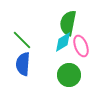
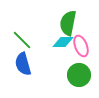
cyan diamond: rotated 30 degrees clockwise
blue semicircle: rotated 20 degrees counterclockwise
green circle: moved 10 px right
